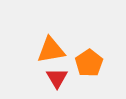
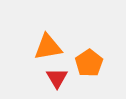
orange triangle: moved 3 px left, 3 px up
